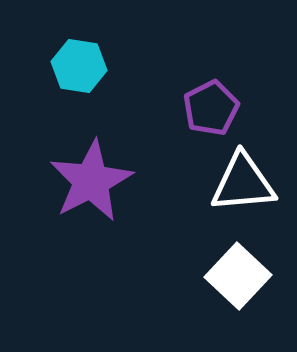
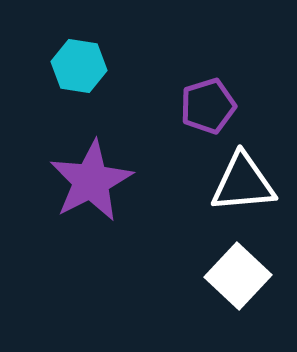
purple pentagon: moved 3 px left, 2 px up; rotated 10 degrees clockwise
